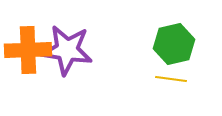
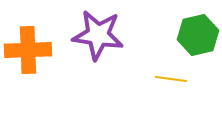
green hexagon: moved 24 px right, 9 px up
purple star: moved 31 px right, 15 px up
